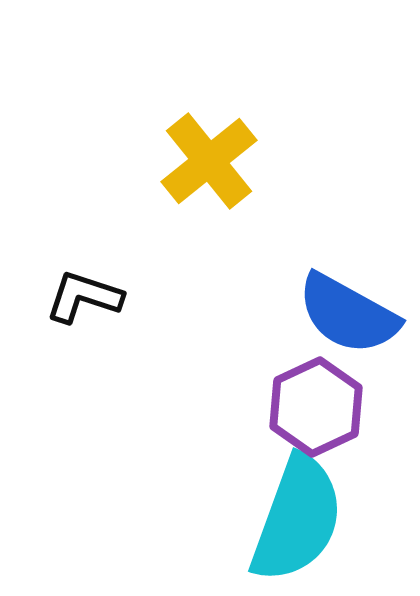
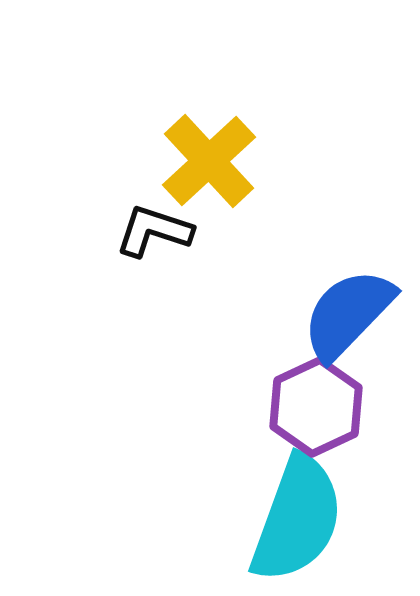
yellow cross: rotated 4 degrees counterclockwise
black L-shape: moved 70 px right, 66 px up
blue semicircle: rotated 105 degrees clockwise
